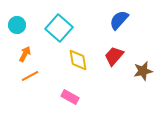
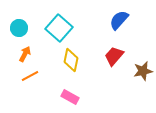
cyan circle: moved 2 px right, 3 px down
yellow diamond: moved 7 px left; rotated 20 degrees clockwise
